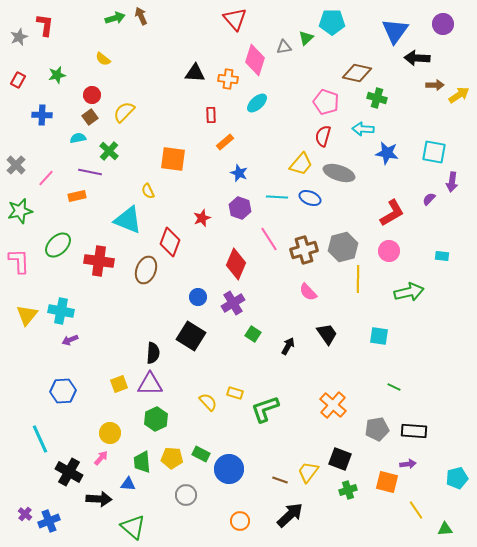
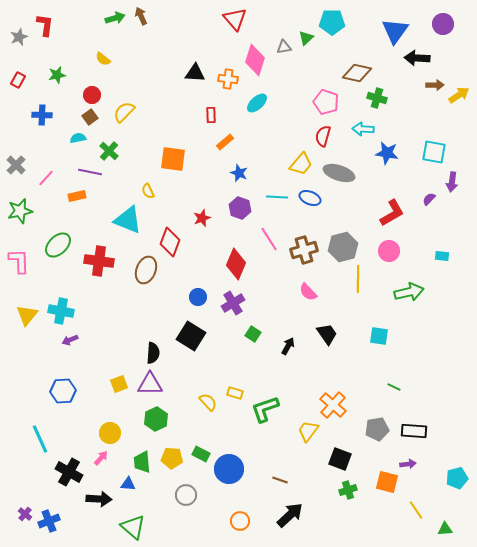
yellow trapezoid at (308, 472): moved 41 px up
